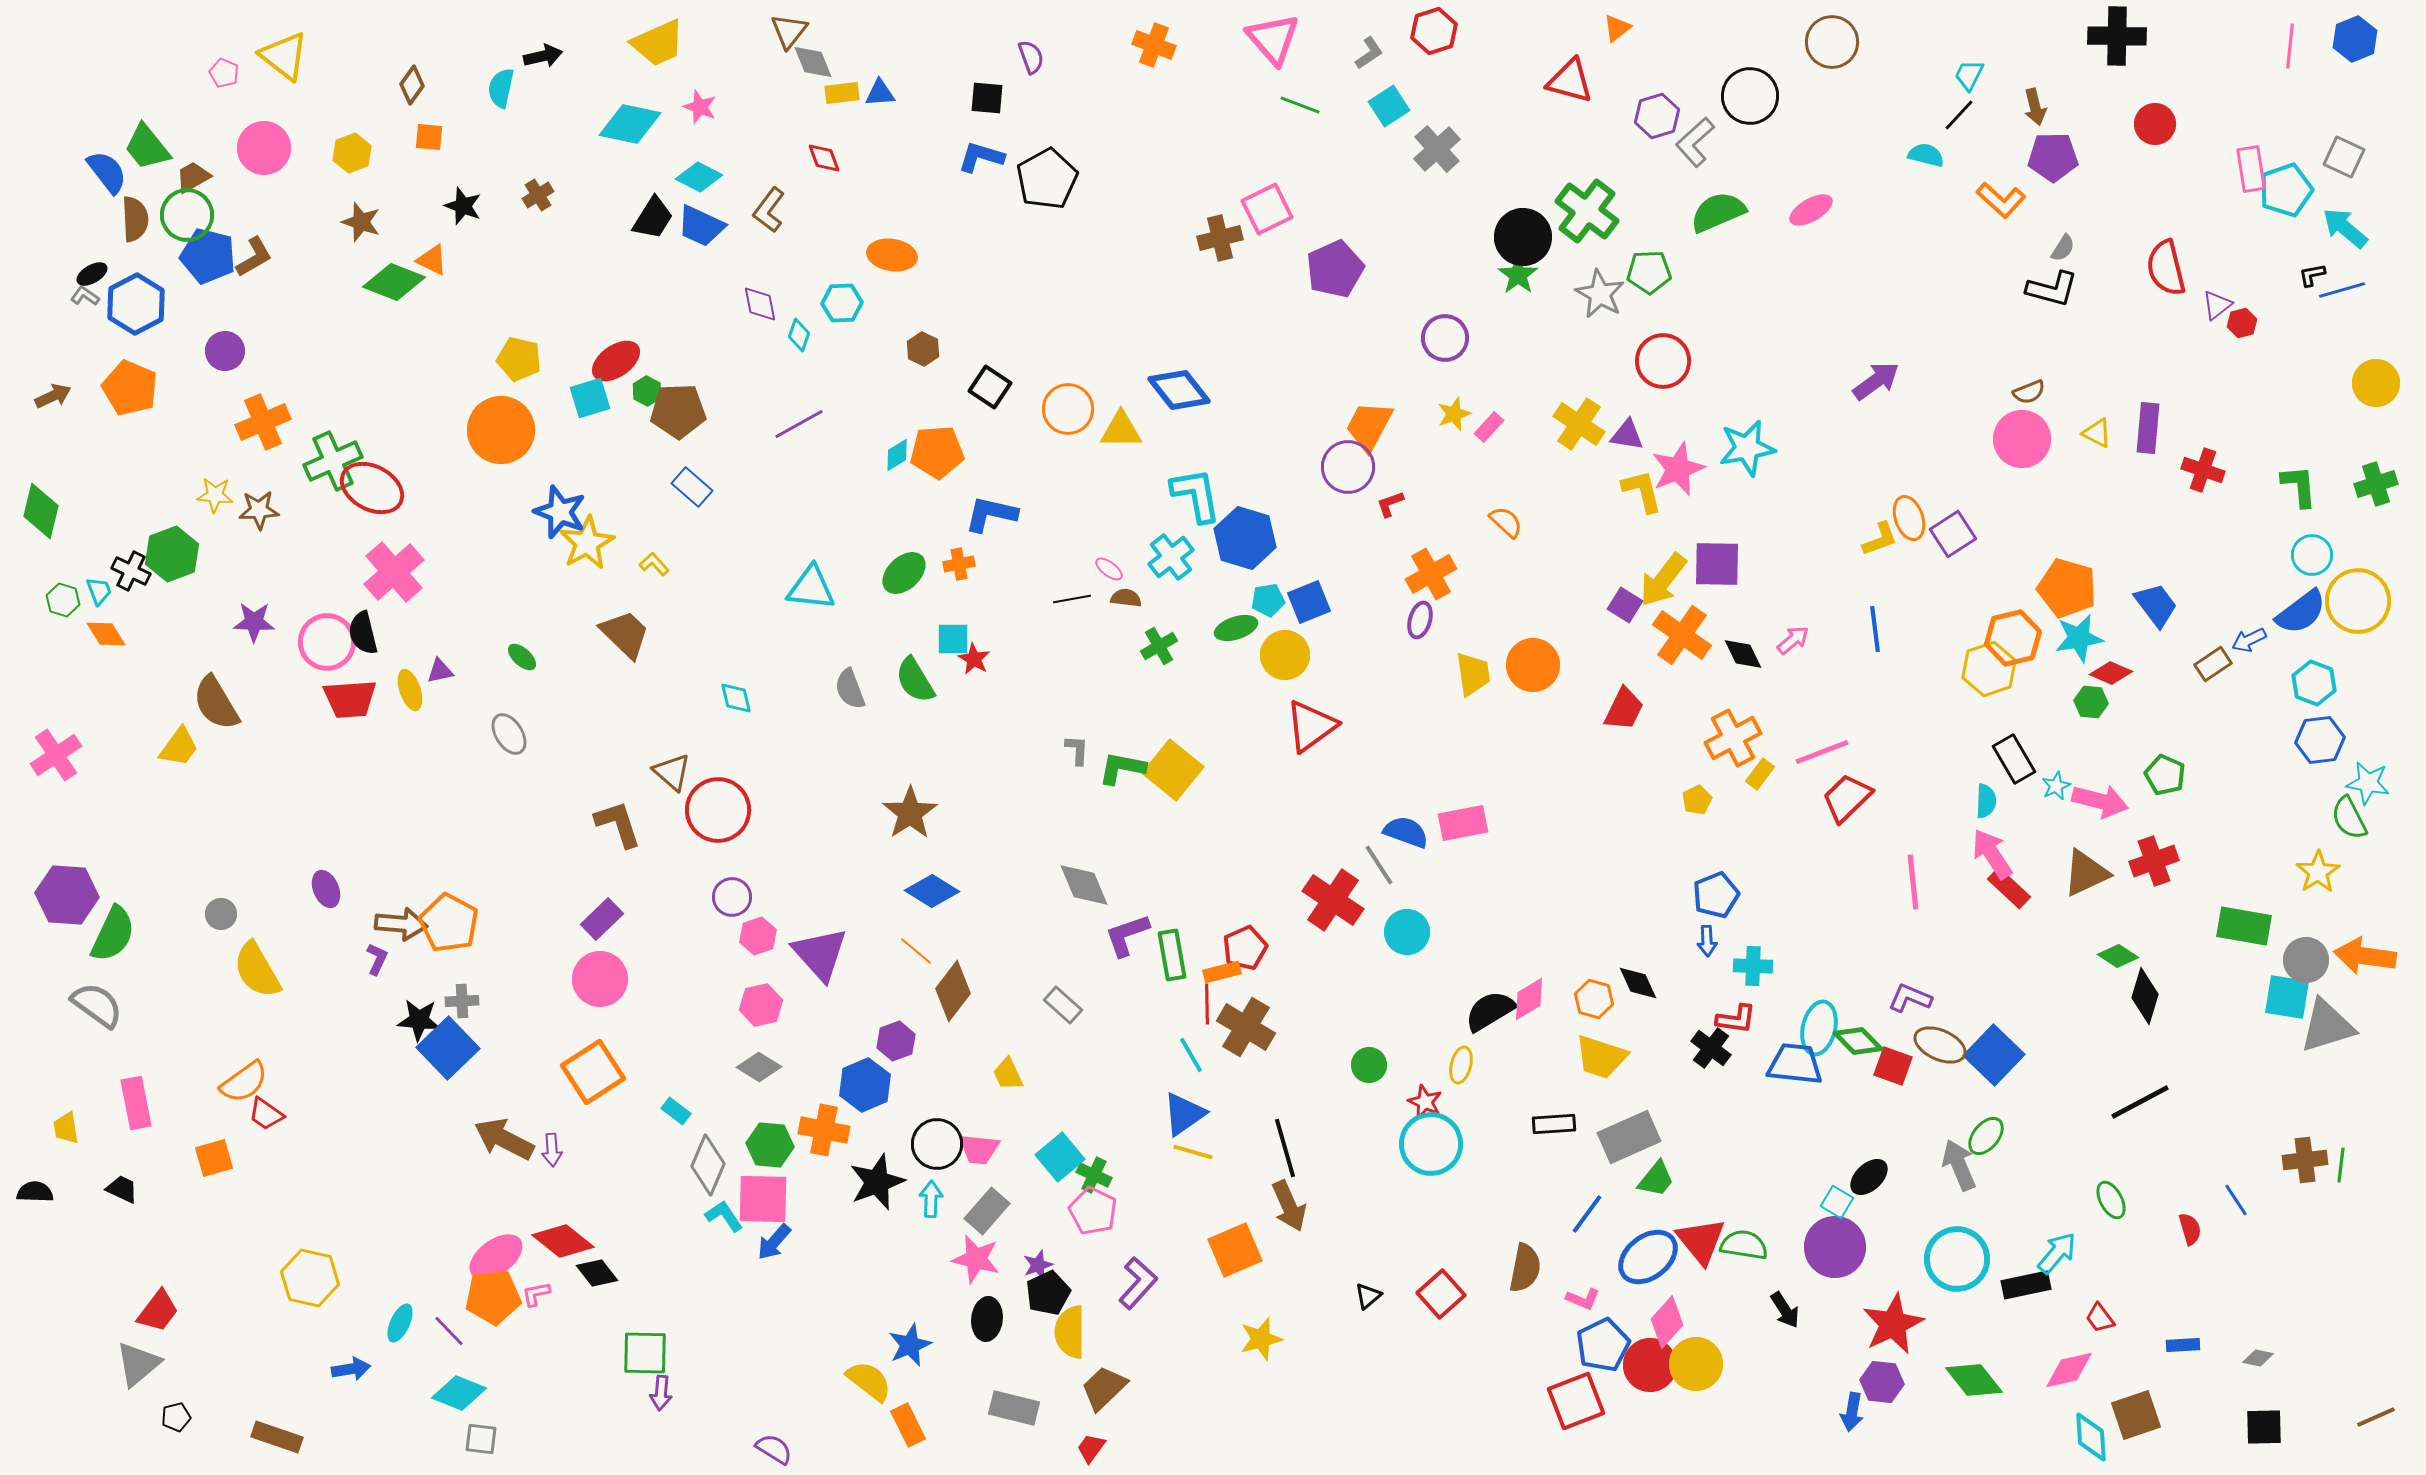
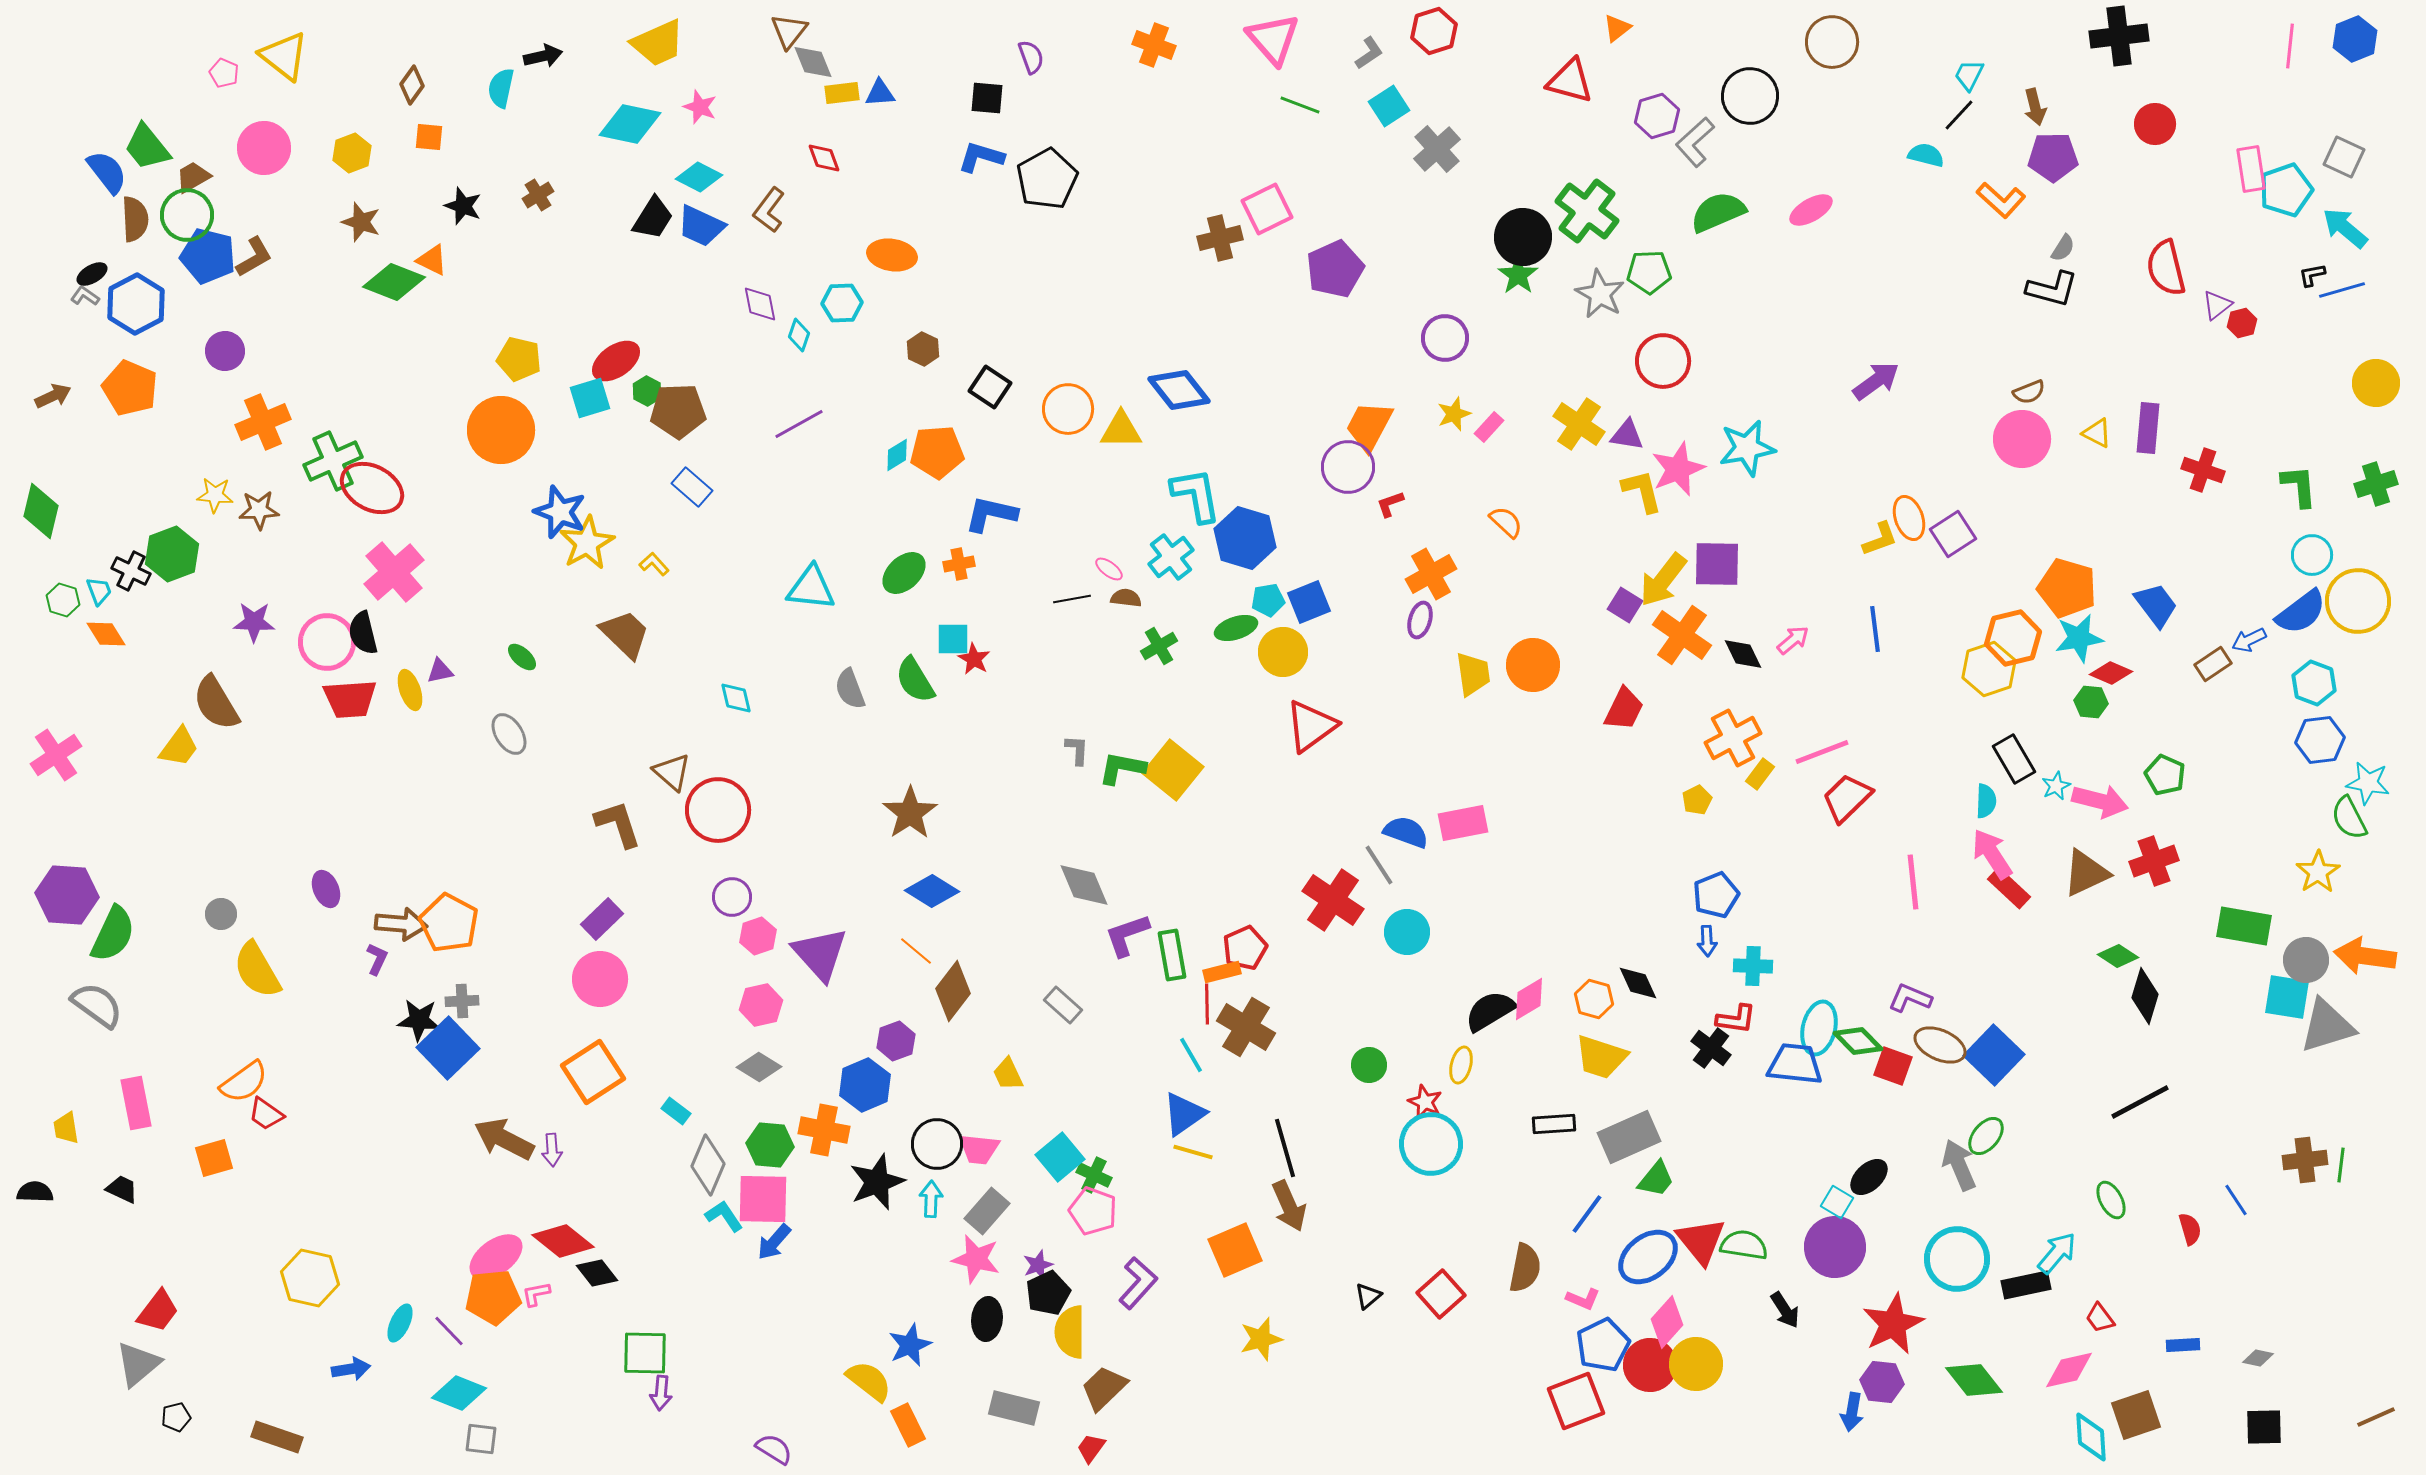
black cross at (2117, 36): moved 2 px right; rotated 8 degrees counterclockwise
yellow circle at (1285, 655): moved 2 px left, 3 px up
pink pentagon at (1093, 1211): rotated 6 degrees counterclockwise
